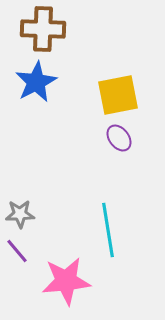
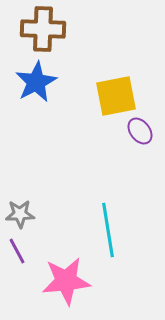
yellow square: moved 2 px left, 1 px down
purple ellipse: moved 21 px right, 7 px up
purple line: rotated 12 degrees clockwise
